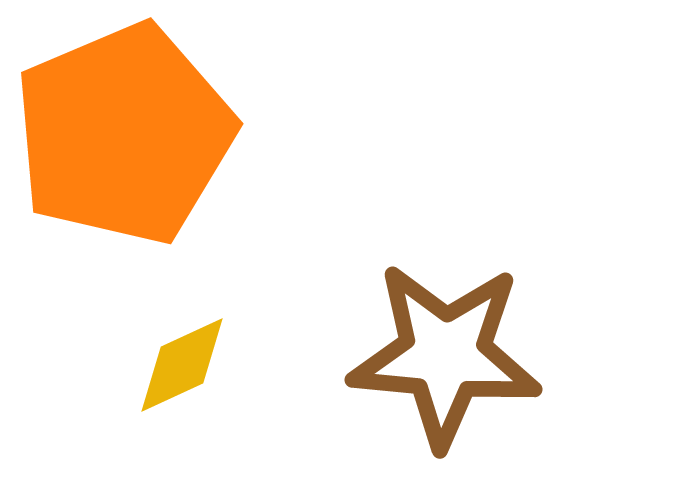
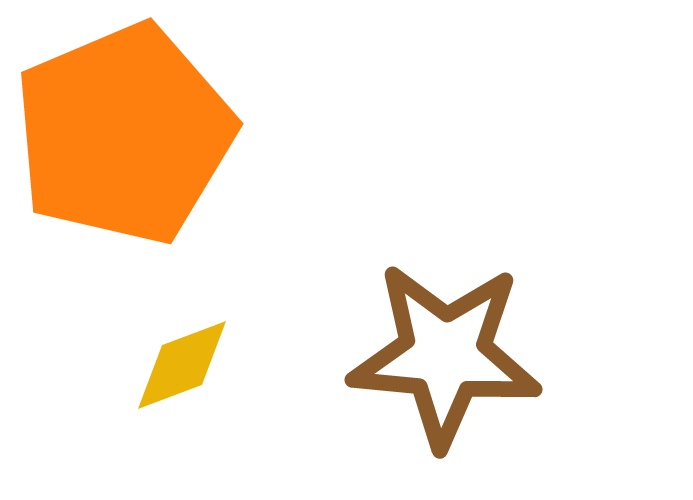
yellow diamond: rotated 4 degrees clockwise
